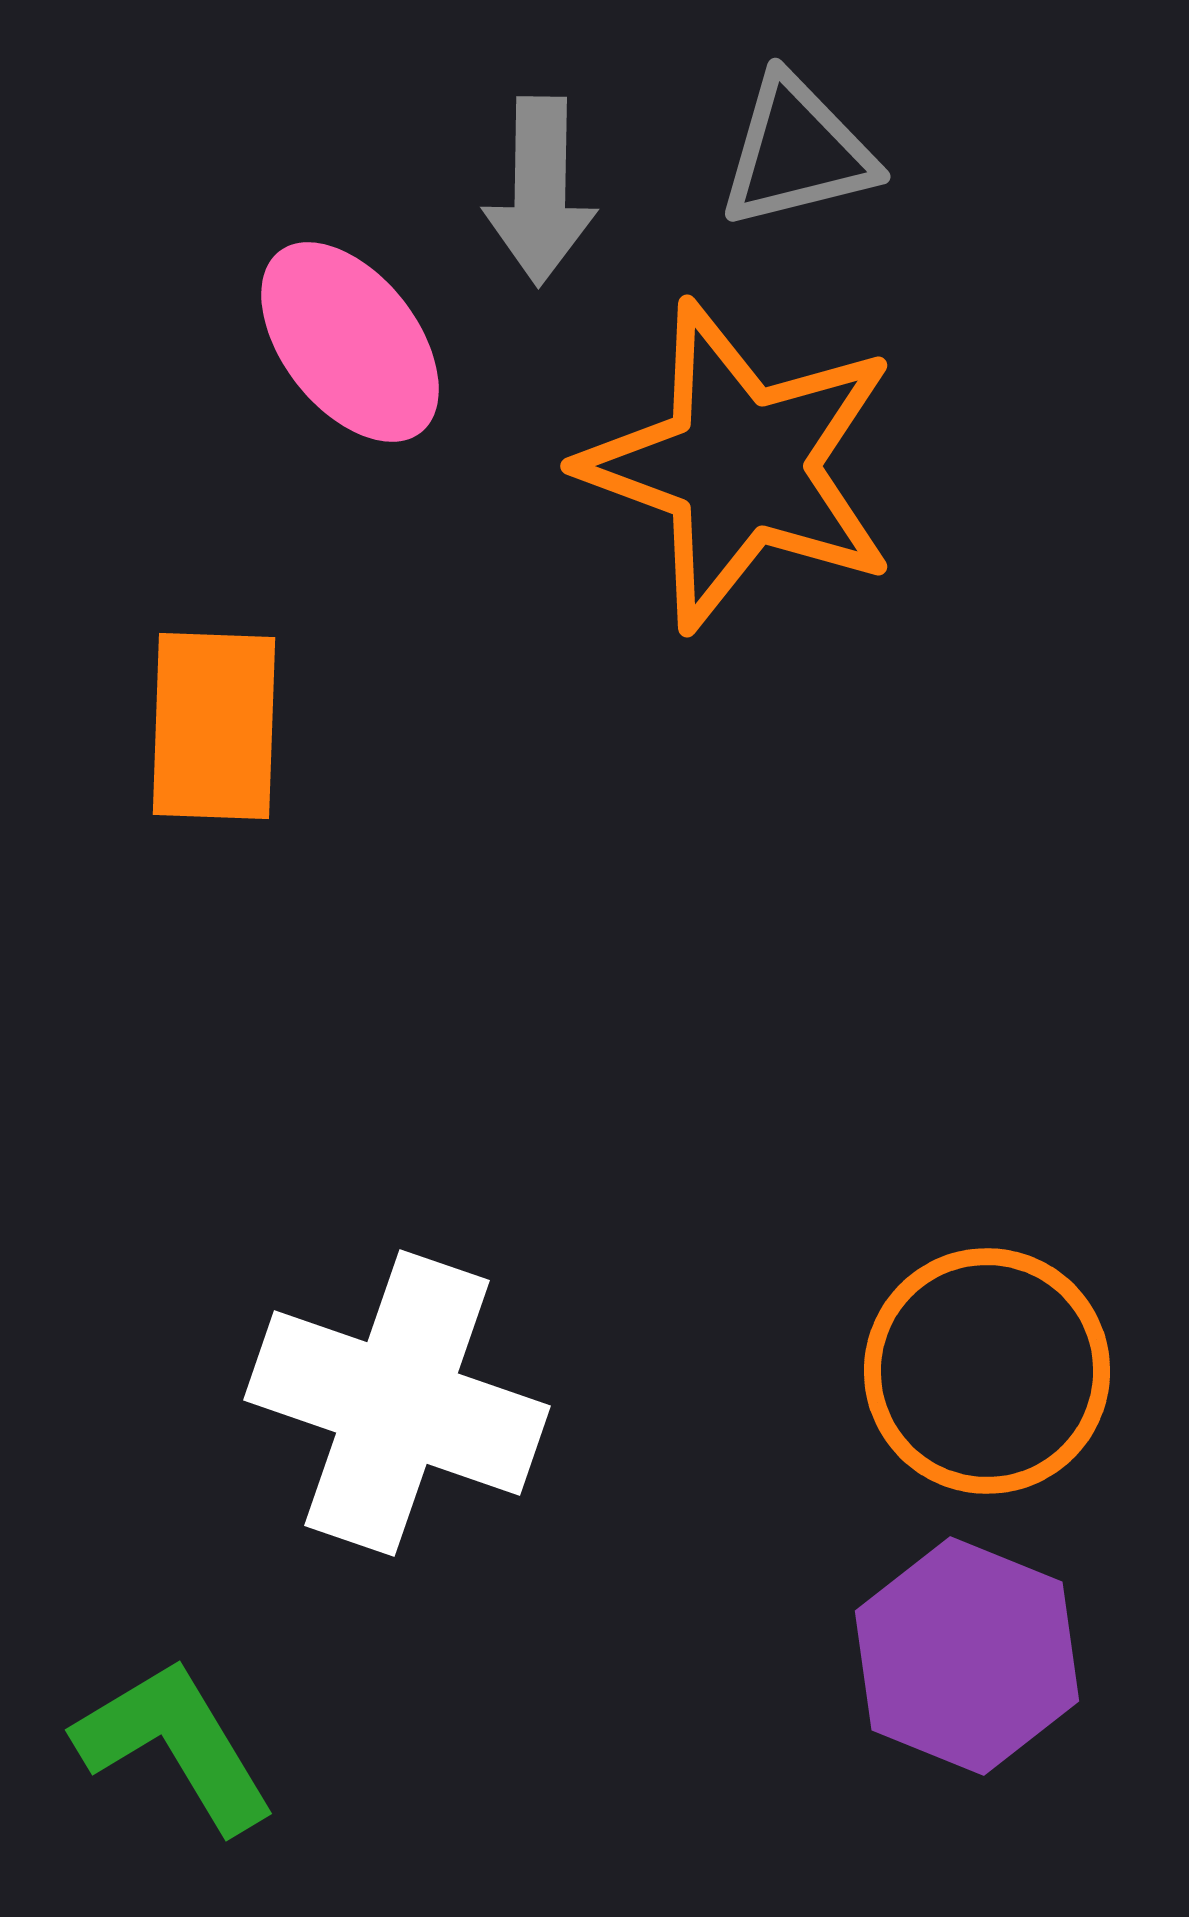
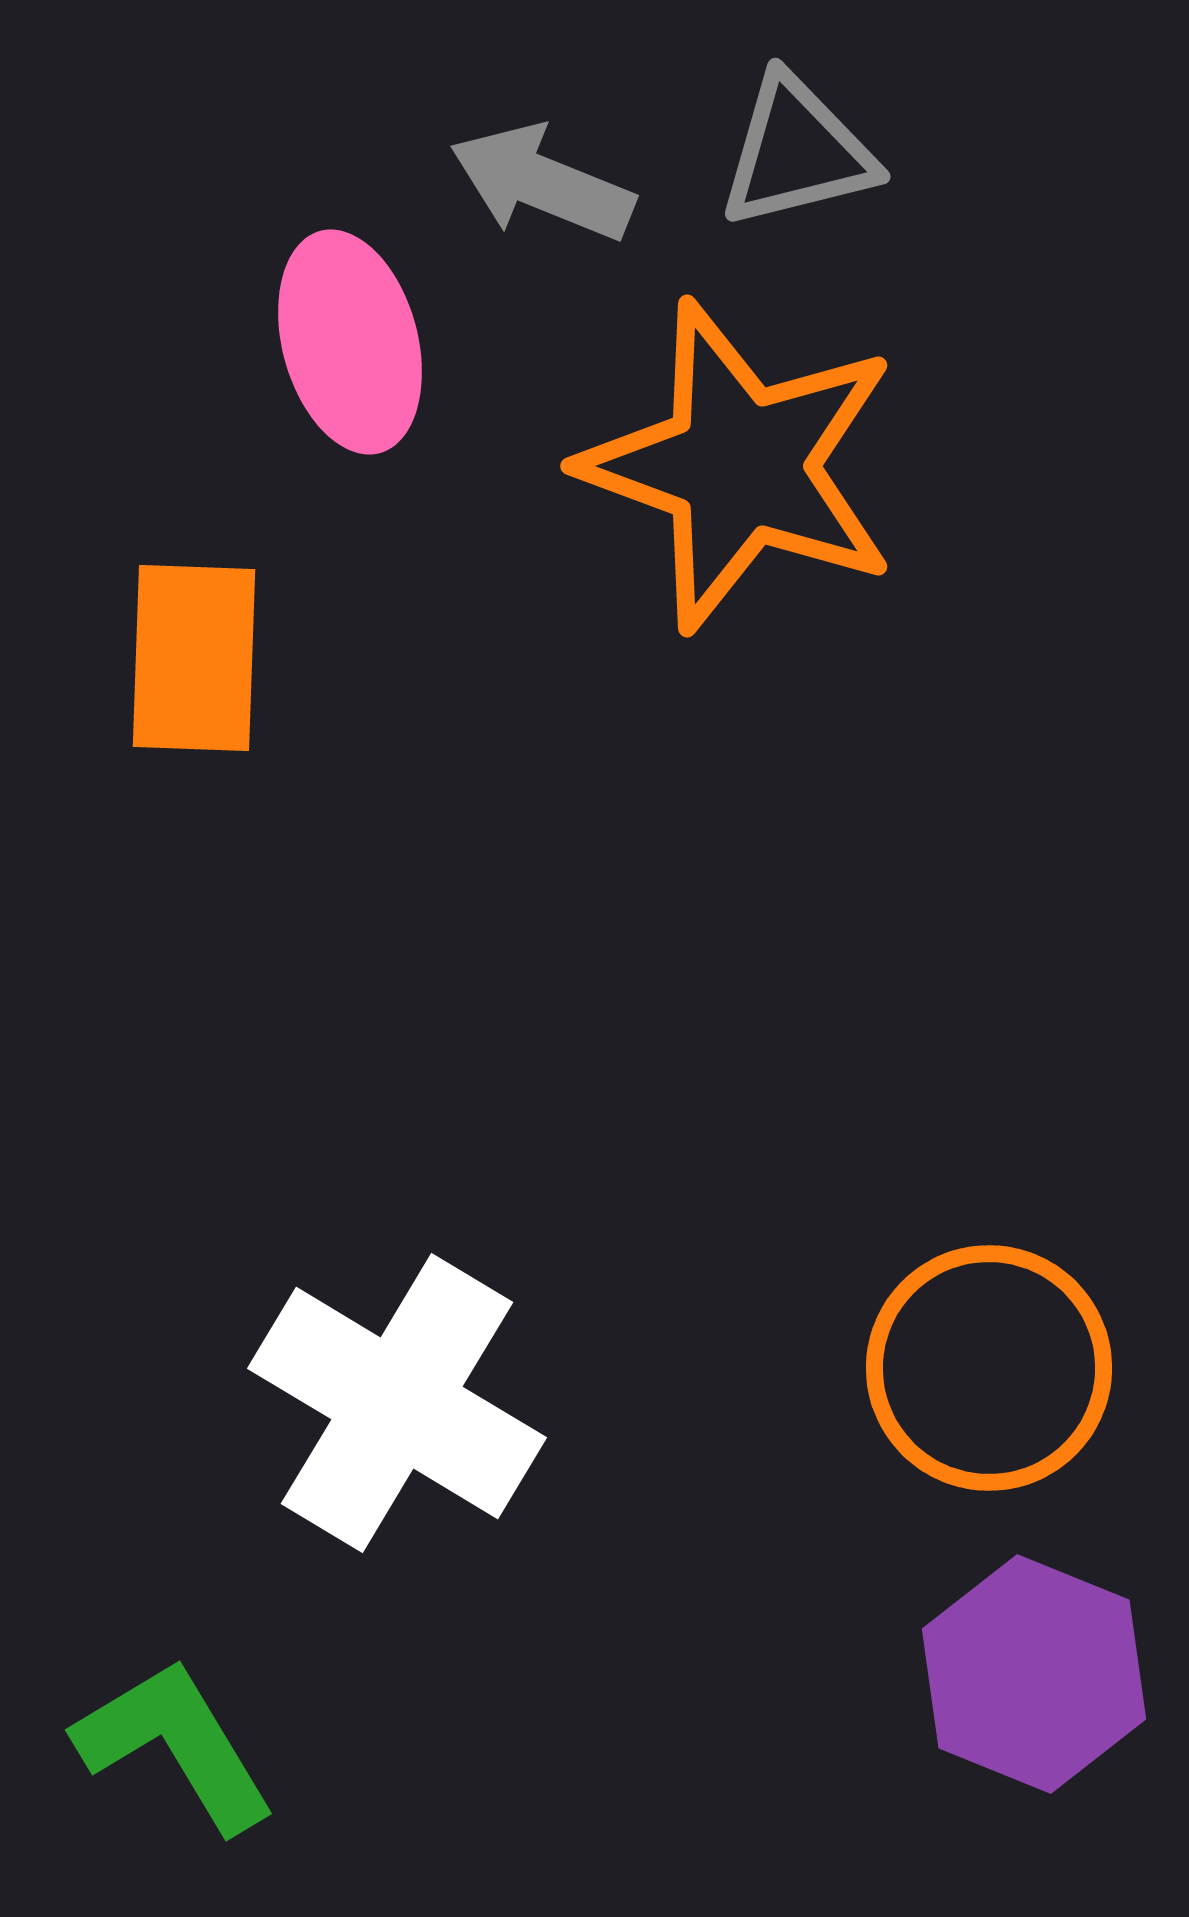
gray arrow: moved 2 px right, 8 px up; rotated 111 degrees clockwise
pink ellipse: rotated 23 degrees clockwise
orange rectangle: moved 20 px left, 68 px up
orange circle: moved 2 px right, 3 px up
white cross: rotated 12 degrees clockwise
purple hexagon: moved 67 px right, 18 px down
